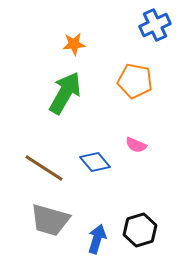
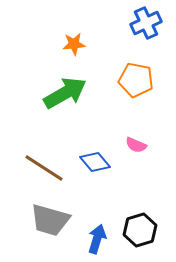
blue cross: moved 9 px left, 2 px up
orange pentagon: moved 1 px right, 1 px up
green arrow: rotated 30 degrees clockwise
